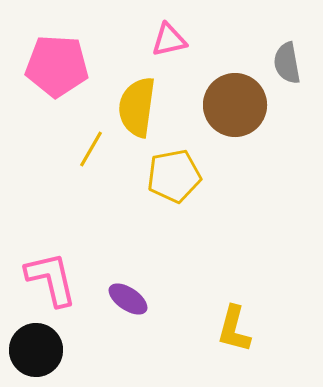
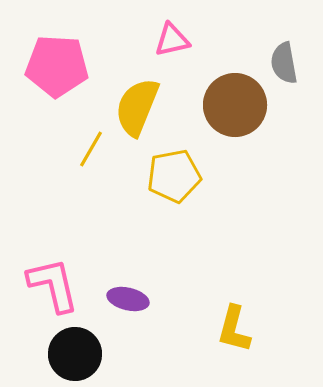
pink triangle: moved 3 px right
gray semicircle: moved 3 px left
yellow semicircle: rotated 14 degrees clockwise
pink L-shape: moved 2 px right, 6 px down
purple ellipse: rotated 21 degrees counterclockwise
black circle: moved 39 px right, 4 px down
